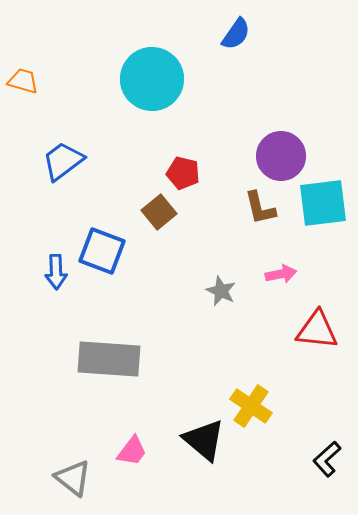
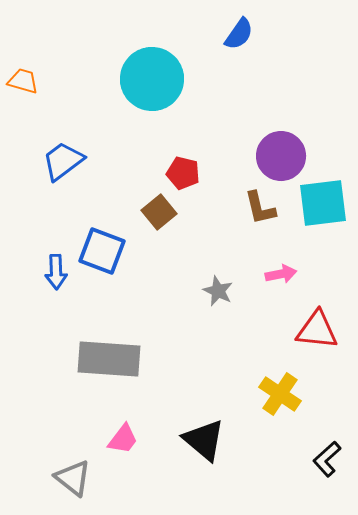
blue semicircle: moved 3 px right
gray star: moved 3 px left
yellow cross: moved 29 px right, 12 px up
pink trapezoid: moved 9 px left, 12 px up
